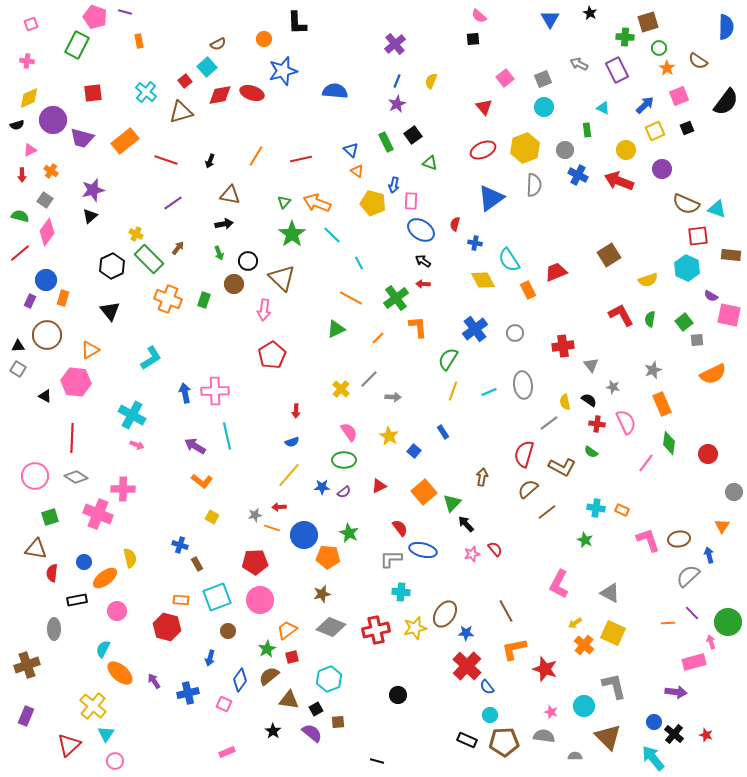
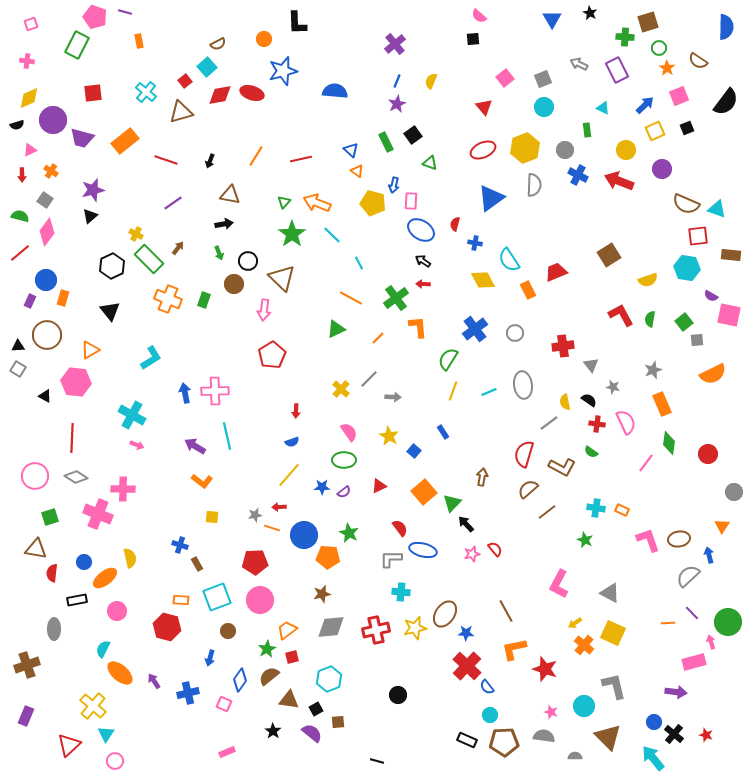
blue triangle at (550, 19): moved 2 px right
cyan hexagon at (687, 268): rotated 15 degrees counterclockwise
yellow square at (212, 517): rotated 24 degrees counterclockwise
gray diamond at (331, 627): rotated 28 degrees counterclockwise
